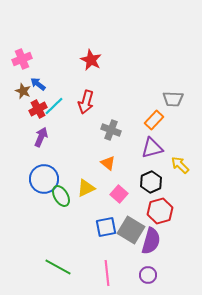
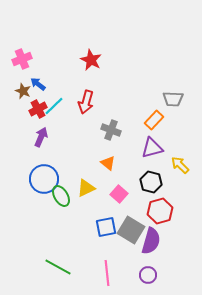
black hexagon: rotated 20 degrees counterclockwise
